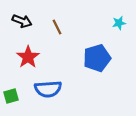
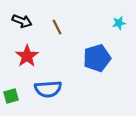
red star: moved 1 px left, 1 px up
